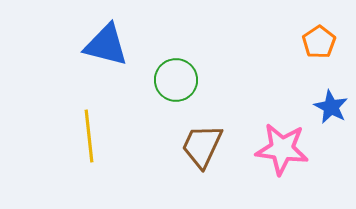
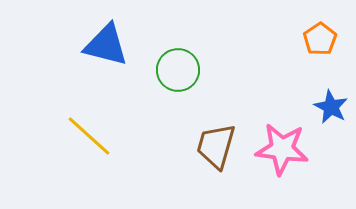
orange pentagon: moved 1 px right, 3 px up
green circle: moved 2 px right, 10 px up
yellow line: rotated 42 degrees counterclockwise
brown trapezoid: moved 14 px right; rotated 9 degrees counterclockwise
